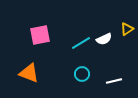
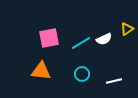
pink square: moved 9 px right, 3 px down
orange triangle: moved 12 px right, 2 px up; rotated 15 degrees counterclockwise
